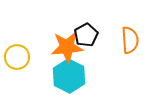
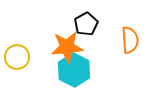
black pentagon: moved 11 px up
cyan hexagon: moved 5 px right, 6 px up
